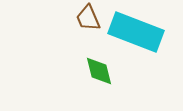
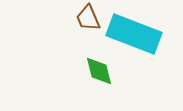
cyan rectangle: moved 2 px left, 2 px down
